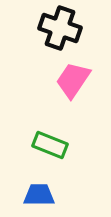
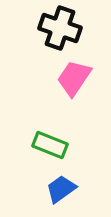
pink trapezoid: moved 1 px right, 2 px up
blue trapezoid: moved 22 px right, 6 px up; rotated 36 degrees counterclockwise
